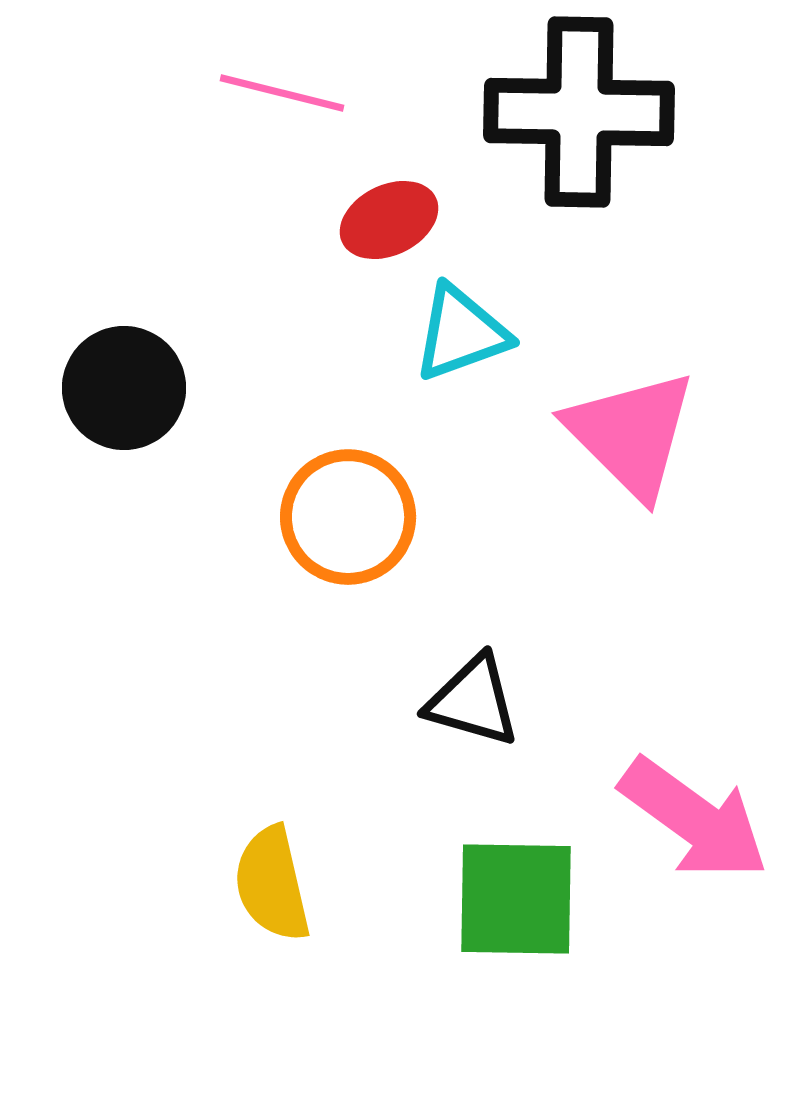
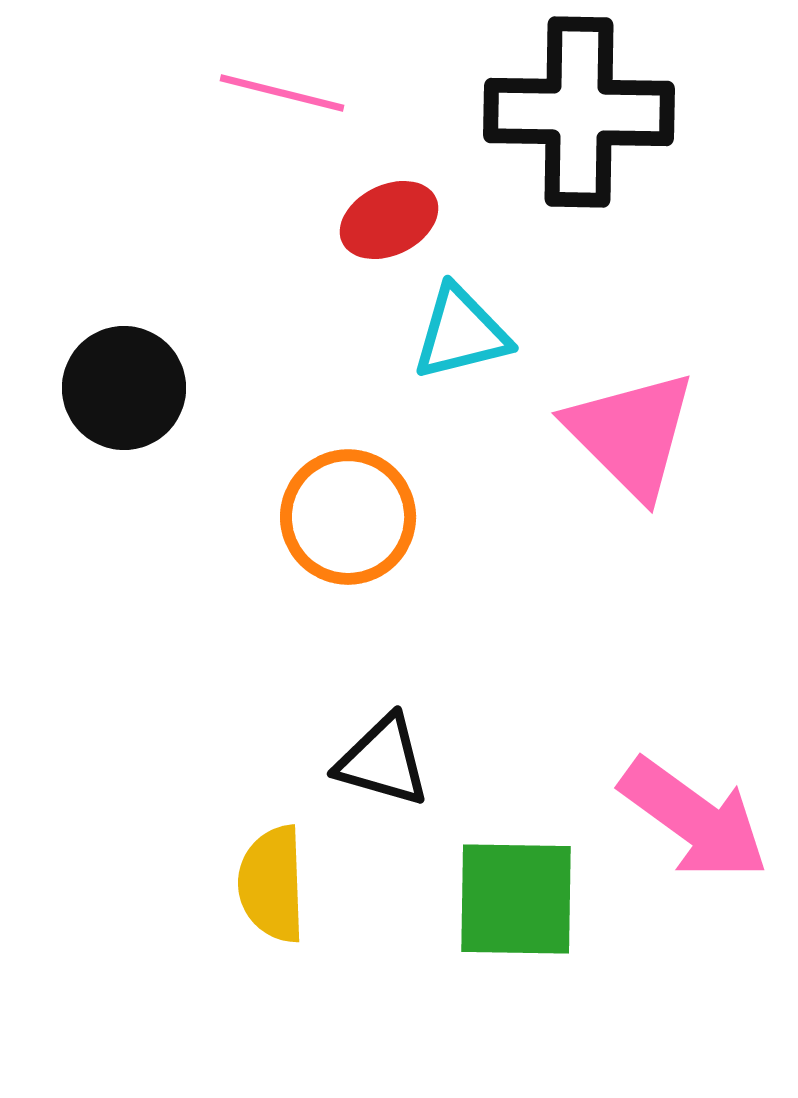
cyan triangle: rotated 6 degrees clockwise
black triangle: moved 90 px left, 60 px down
yellow semicircle: rotated 11 degrees clockwise
